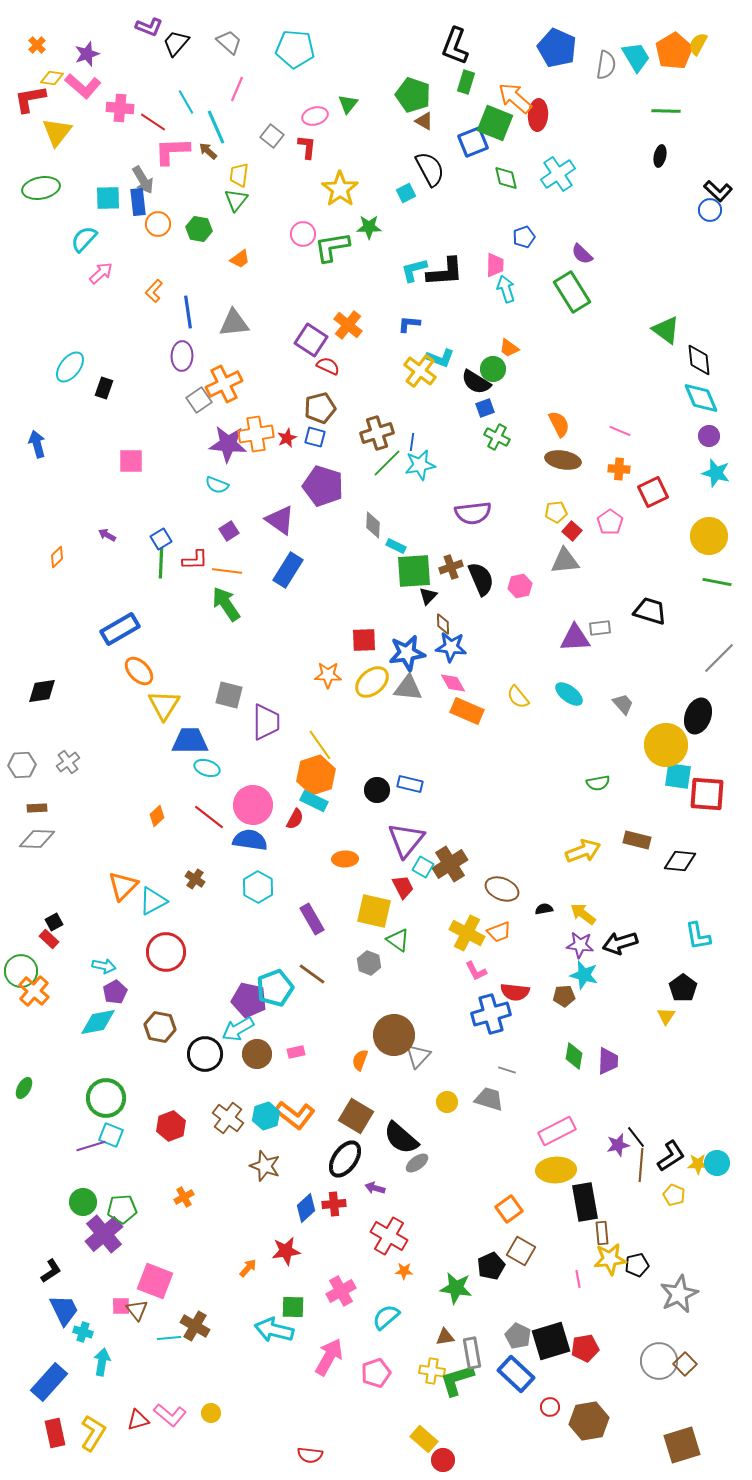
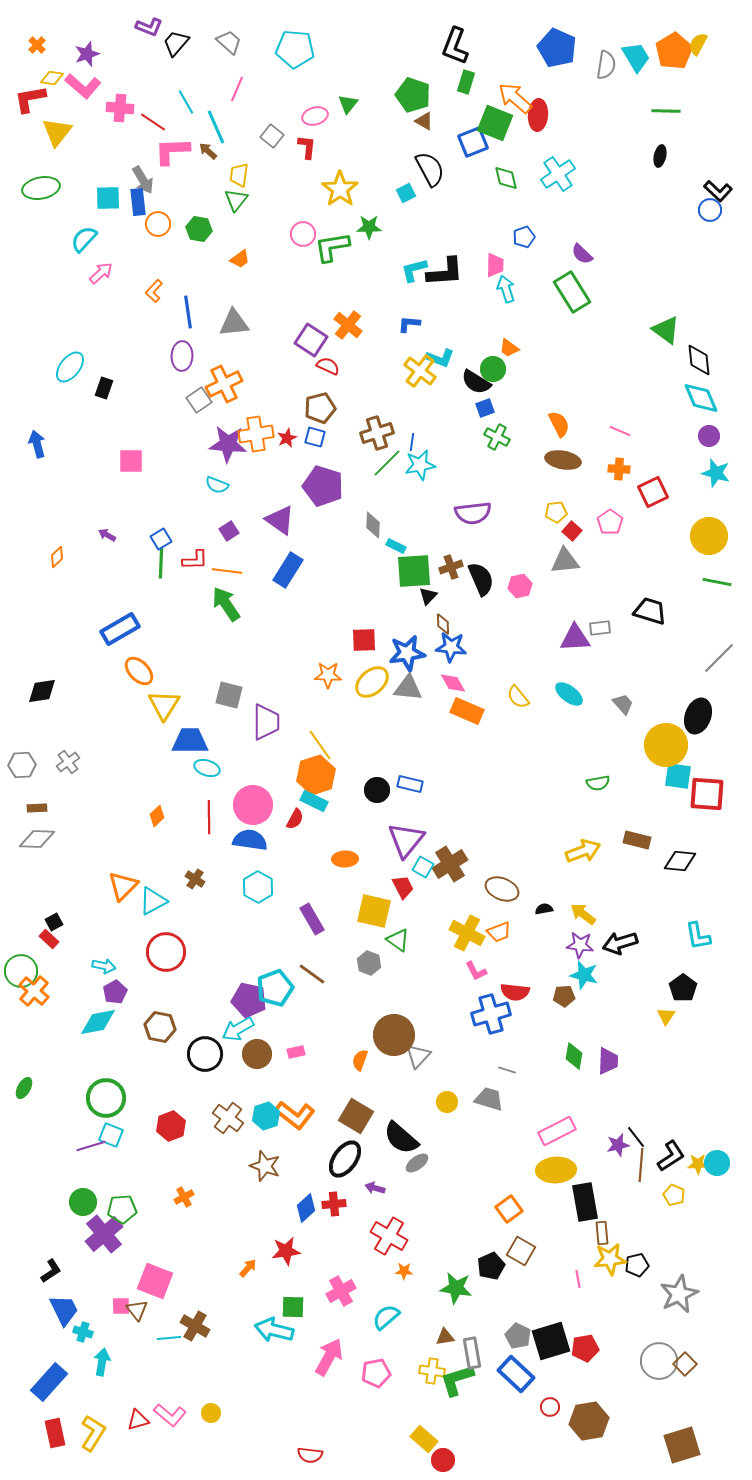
red line at (209, 817): rotated 52 degrees clockwise
pink pentagon at (376, 1373): rotated 8 degrees clockwise
